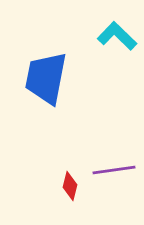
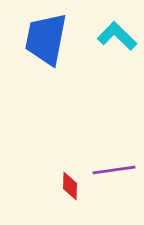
blue trapezoid: moved 39 px up
red diamond: rotated 12 degrees counterclockwise
